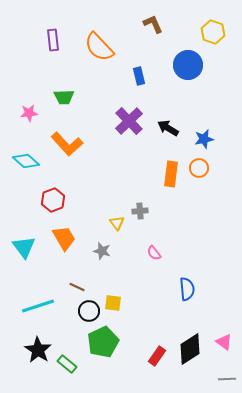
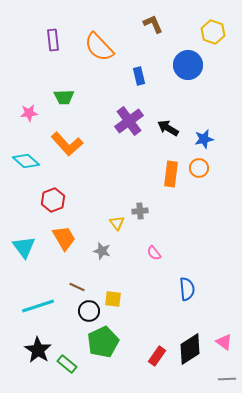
purple cross: rotated 8 degrees clockwise
yellow square: moved 4 px up
